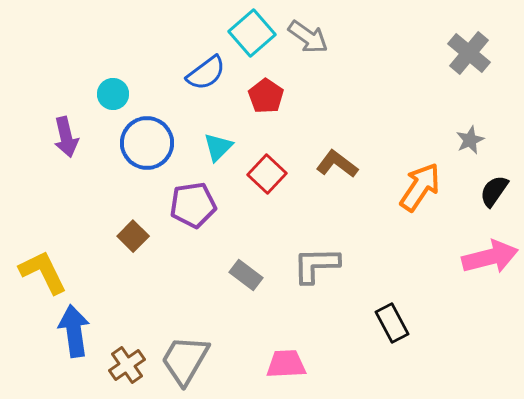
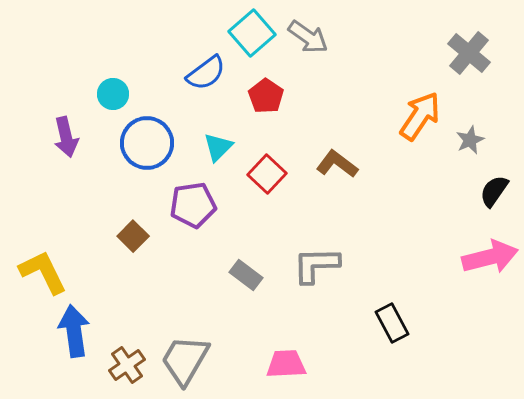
orange arrow: moved 71 px up
